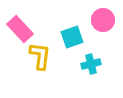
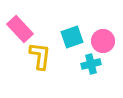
pink circle: moved 21 px down
